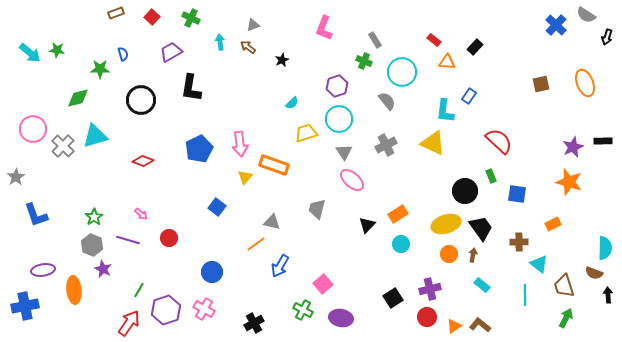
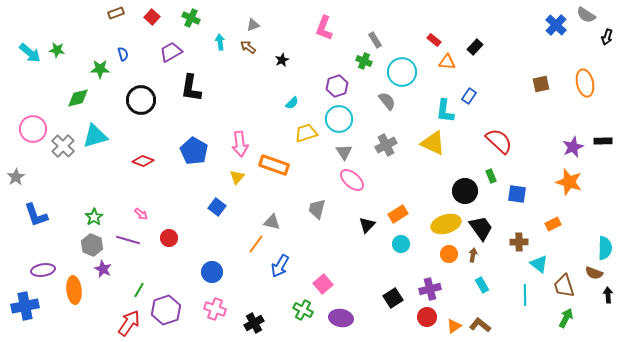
orange ellipse at (585, 83): rotated 8 degrees clockwise
blue pentagon at (199, 149): moved 5 px left, 2 px down; rotated 16 degrees counterclockwise
yellow triangle at (245, 177): moved 8 px left
orange line at (256, 244): rotated 18 degrees counterclockwise
cyan rectangle at (482, 285): rotated 21 degrees clockwise
pink cross at (204, 309): moved 11 px right; rotated 10 degrees counterclockwise
